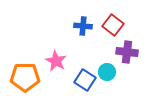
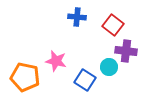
blue cross: moved 6 px left, 9 px up
purple cross: moved 1 px left, 1 px up
pink star: rotated 15 degrees counterclockwise
cyan circle: moved 2 px right, 5 px up
orange pentagon: rotated 12 degrees clockwise
